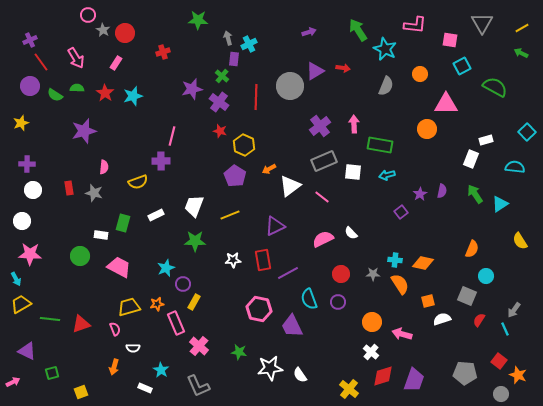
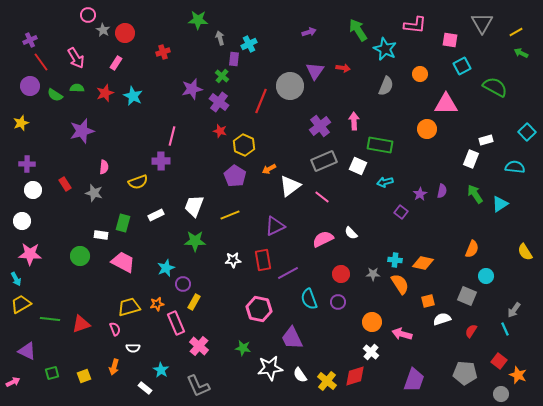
yellow line at (522, 28): moved 6 px left, 4 px down
gray arrow at (228, 38): moved 8 px left
purple triangle at (315, 71): rotated 24 degrees counterclockwise
red star at (105, 93): rotated 18 degrees clockwise
cyan star at (133, 96): rotated 30 degrees counterclockwise
red line at (256, 97): moved 5 px right, 4 px down; rotated 20 degrees clockwise
pink arrow at (354, 124): moved 3 px up
purple star at (84, 131): moved 2 px left
white square at (353, 172): moved 5 px right, 6 px up; rotated 18 degrees clockwise
cyan arrow at (387, 175): moved 2 px left, 7 px down
red rectangle at (69, 188): moved 4 px left, 4 px up; rotated 24 degrees counterclockwise
purple square at (401, 212): rotated 16 degrees counterclockwise
yellow semicircle at (520, 241): moved 5 px right, 11 px down
pink trapezoid at (119, 267): moved 4 px right, 5 px up
red semicircle at (479, 320): moved 8 px left, 11 px down
purple trapezoid at (292, 326): moved 12 px down
green star at (239, 352): moved 4 px right, 4 px up
red diamond at (383, 376): moved 28 px left
white rectangle at (145, 388): rotated 16 degrees clockwise
yellow cross at (349, 389): moved 22 px left, 8 px up
yellow square at (81, 392): moved 3 px right, 16 px up
